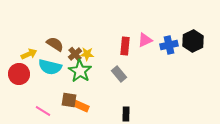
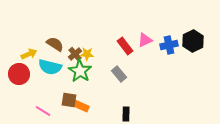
red rectangle: rotated 42 degrees counterclockwise
